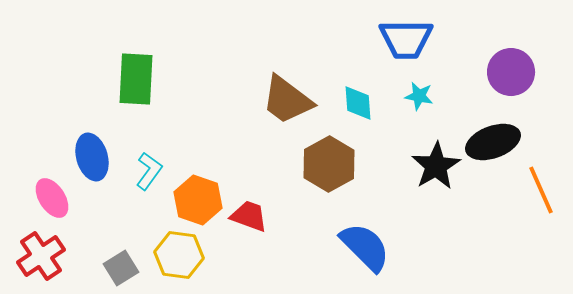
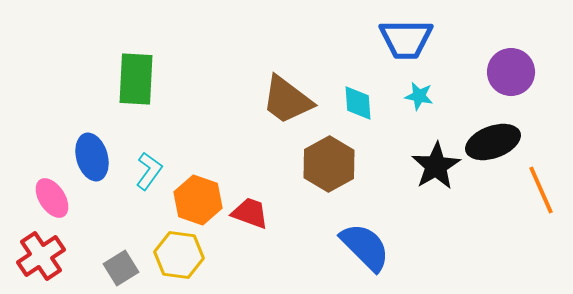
red trapezoid: moved 1 px right, 3 px up
